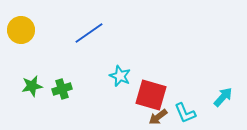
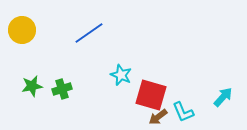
yellow circle: moved 1 px right
cyan star: moved 1 px right, 1 px up
cyan L-shape: moved 2 px left, 1 px up
